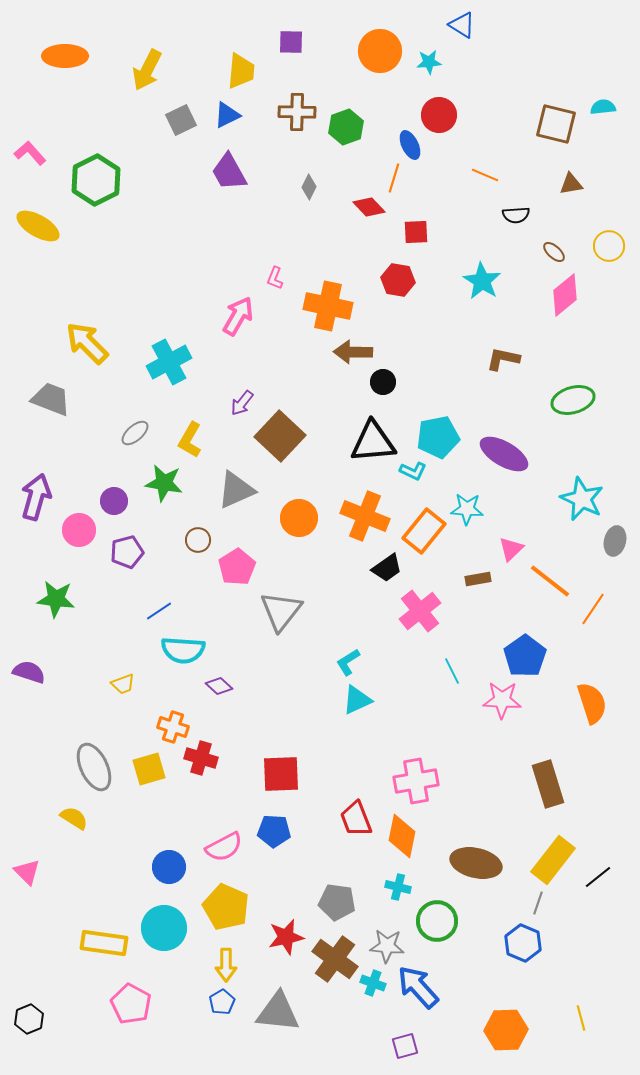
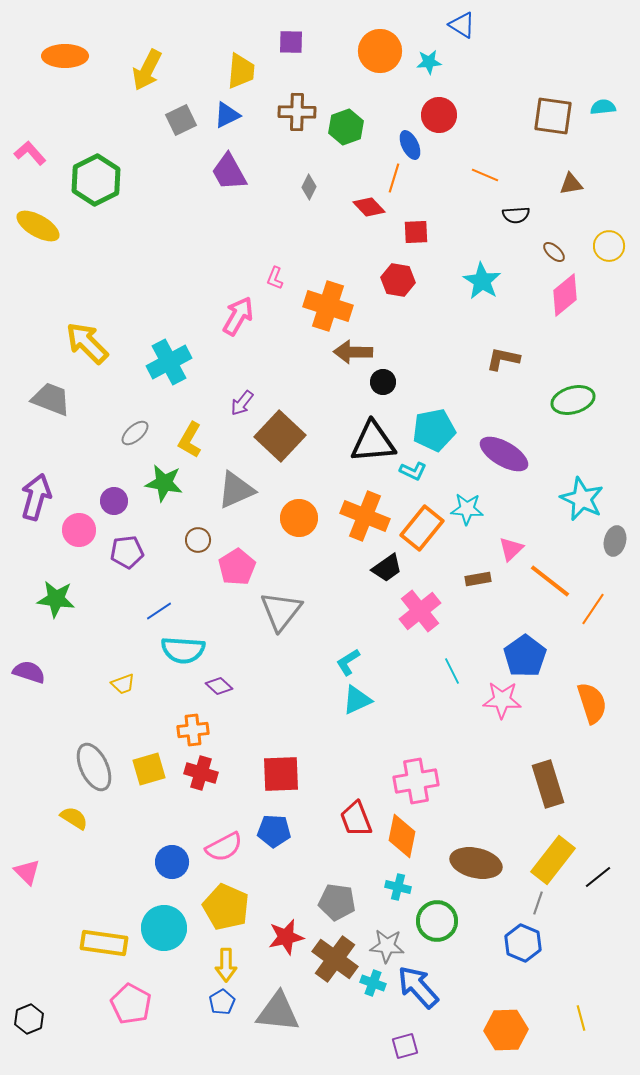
brown square at (556, 124): moved 3 px left, 8 px up; rotated 6 degrees counterclockwise
orange cross at (328, 306): rotated 6 degrees clockwise
cyan pentagon at (438, 437): moved 4 px left, 7 px up
orange rectangle at (424, 531): moved 2 px left, 3 px up
purple pentagon at (127, 552): rotated 8 degrees clockwise
orange cross at (173, 727): moved 20 px right, 3 px down; rotated 24 degrees counterclockwise
red cross at (201, 758): moved 15 px down
blue circle at (169, 867): moved 3 px right, 5 px up
